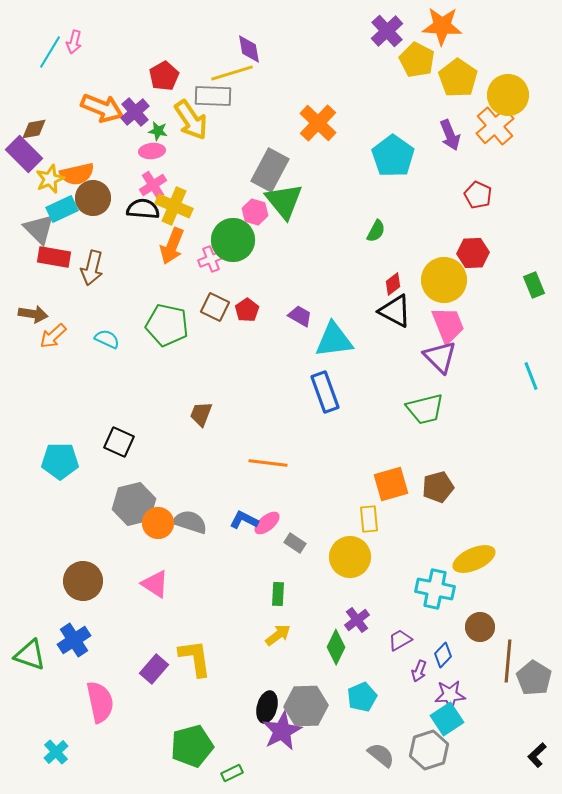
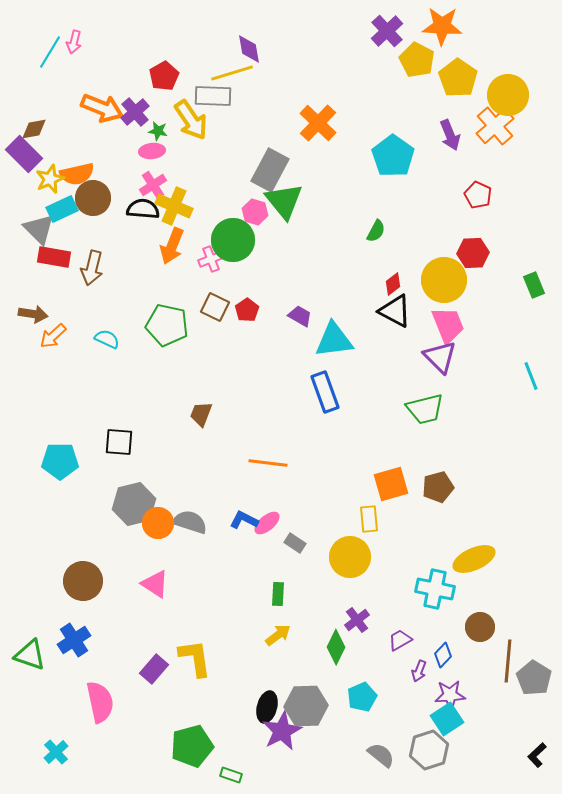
black square at (119, 442): rotated 20 degrees counterclockwise
green rectangle at (232, 773): moved 1 px left, 2 px down; rotated 45 degrees clockwise
